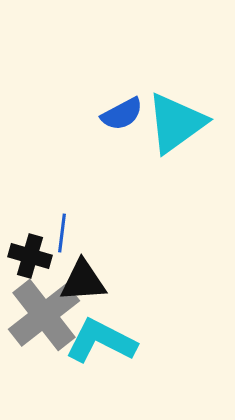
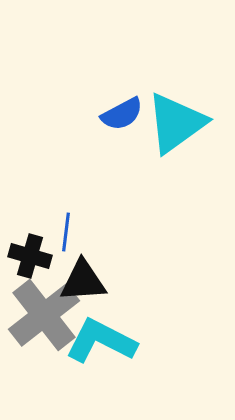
blue line: moved 4 px right, 1 px up
